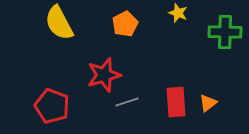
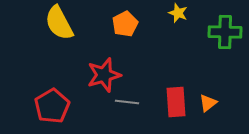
gray line: rotated 25 degrees clockwise
red pentagon: rotated 20 degrees clockwise
